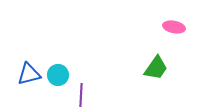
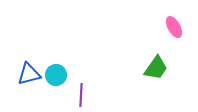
pink ellipse: rotated 50 degrees clockwise
cyan circle: moved 2 px left
